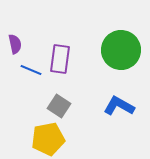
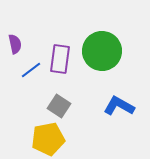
green circle: moved 19 px left, 1 px down
blue line: rotated 60 degrees counterclockwise
